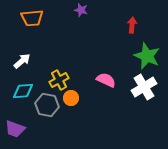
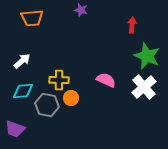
yellow cross: rotated 30 degrees clockwise
white cross: rotated 10 degrees counterclockwise
